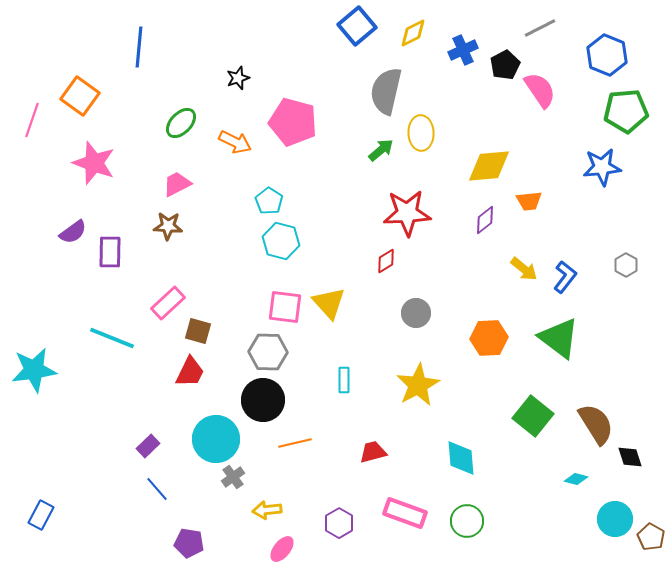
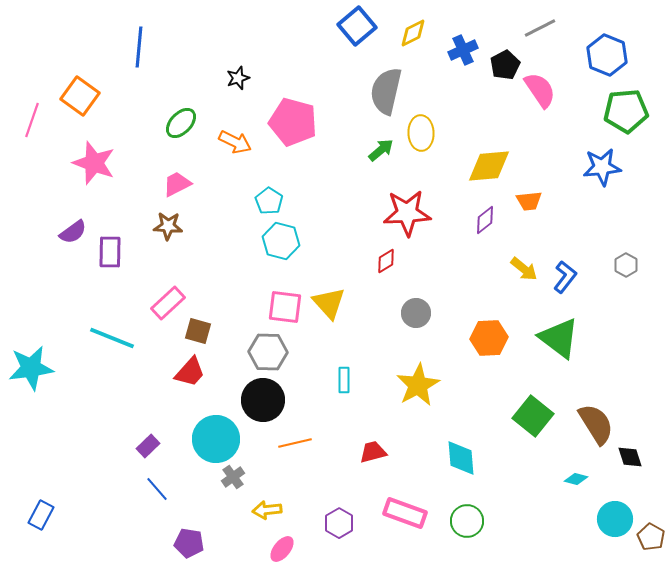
cyan star at (34, 370): moved 3 px left, 2 px up
red trapezoid at (190, 372): rotated 16 degrees clockwise
